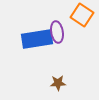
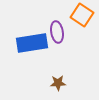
blue rectangle: moved 5 px left, 4 px down
